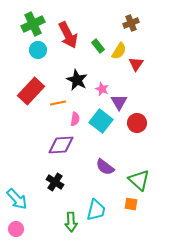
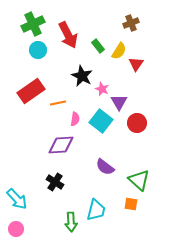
black star: moved 5 px right, 4 px up
red rectangle: rotated 12 degrees clockwise
